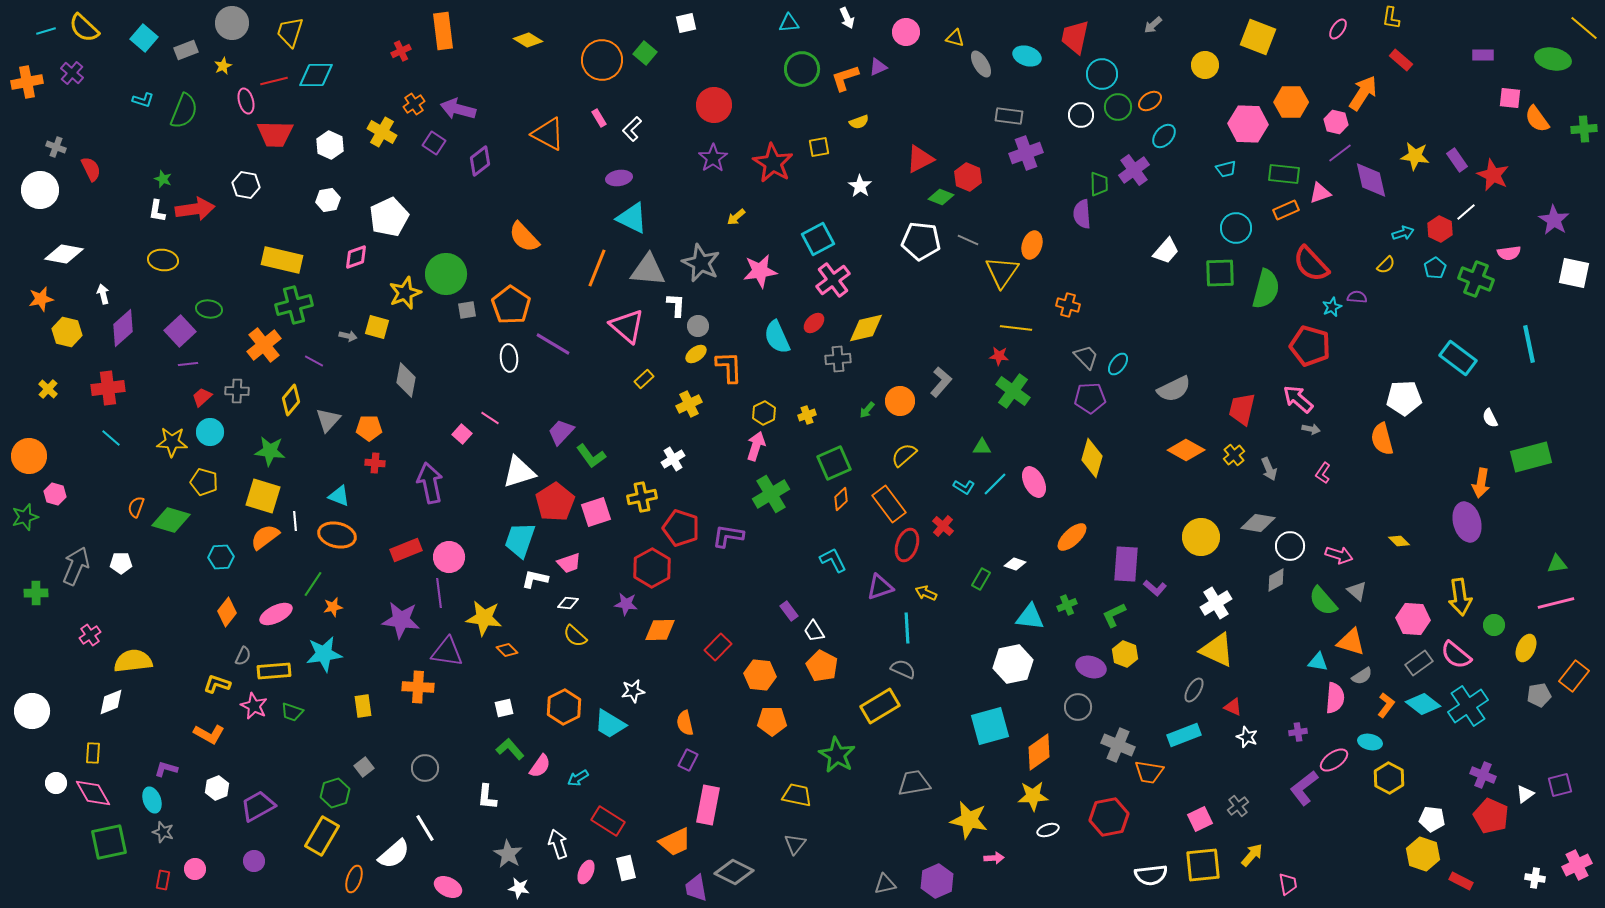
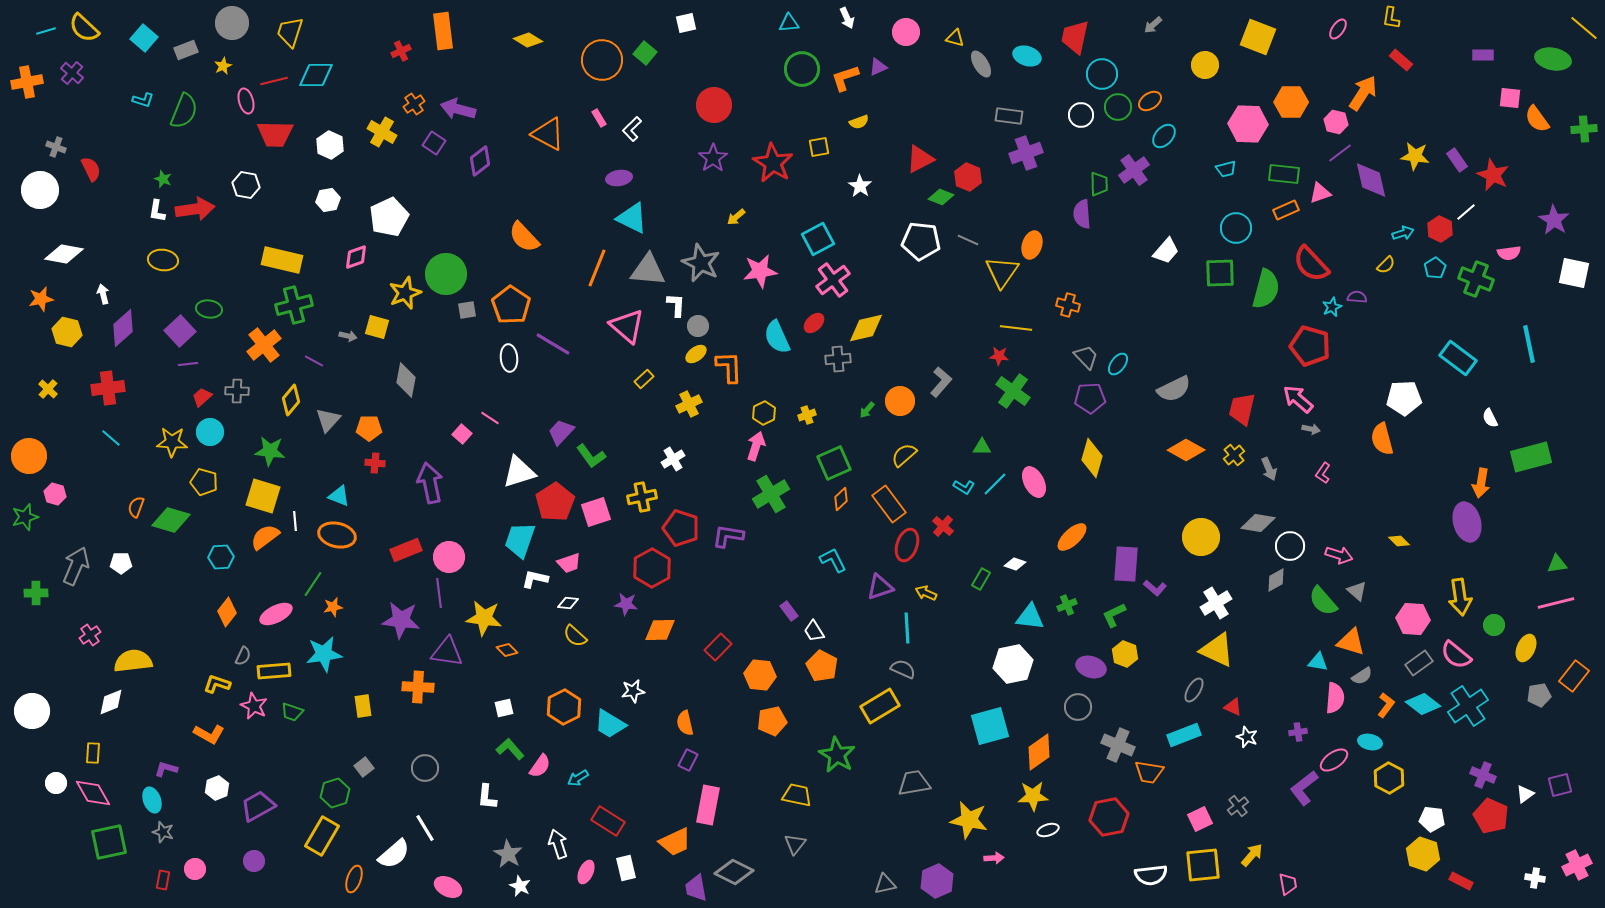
orange pentagon at (772, 721): rotated 12 degrees counterclockwise
white star at (519, 888): moved 1 px right, 2 px up; rotated 15 degrees clockwise
